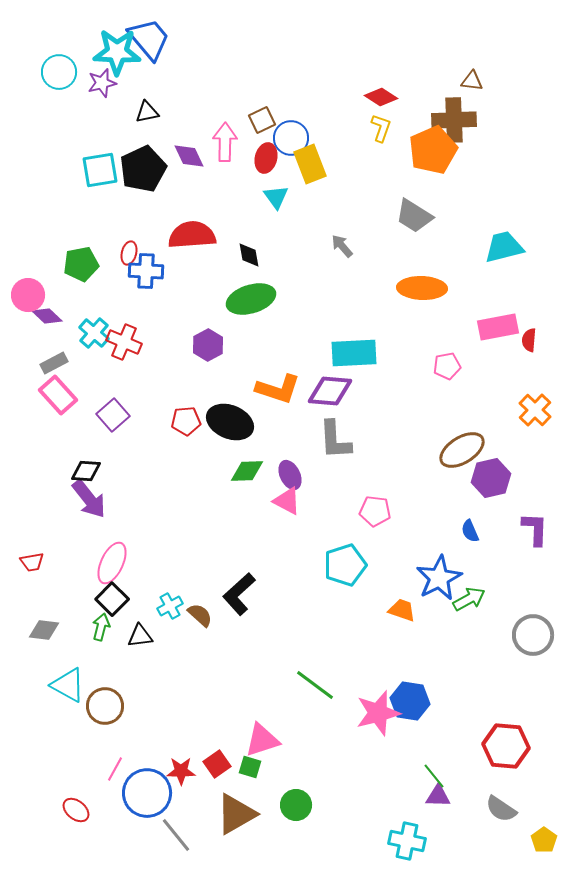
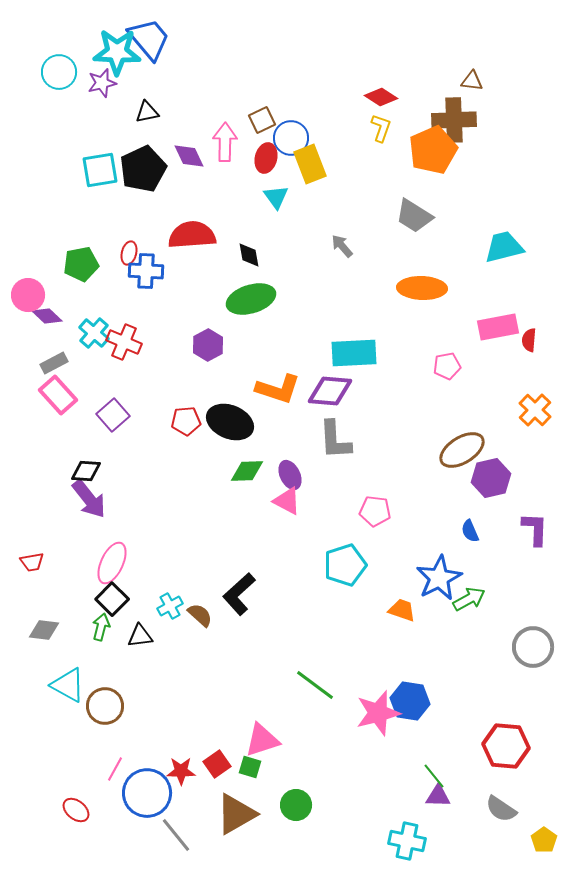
gray circle at (533, 635): moved 12 px down
